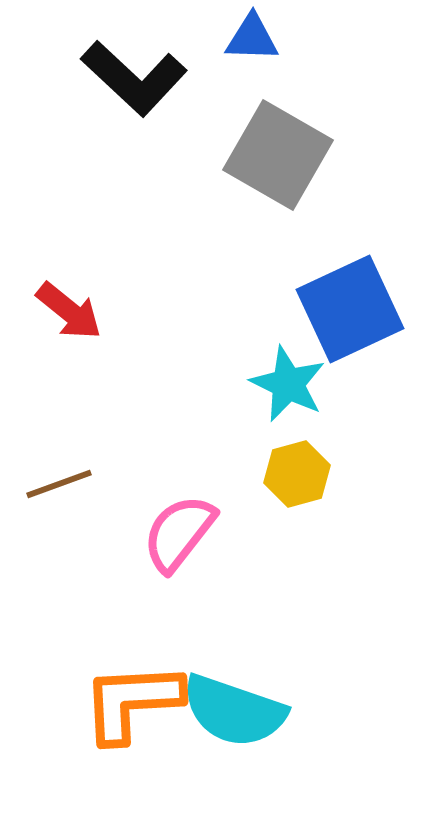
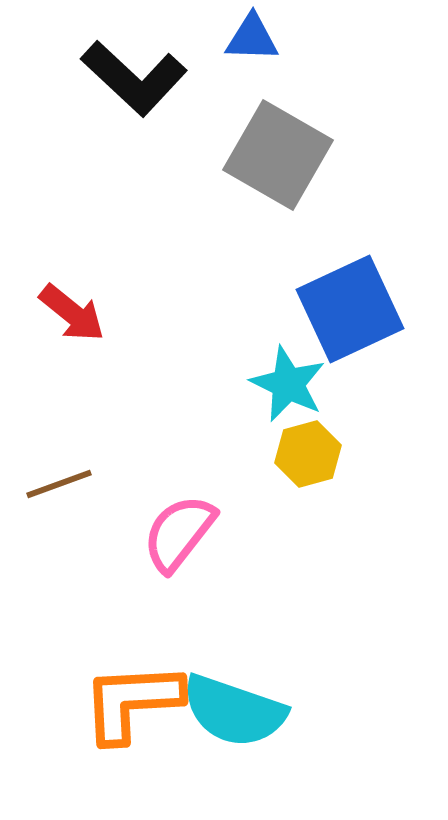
red arrow: moved 3 px right, 2 px down
yellow hexagon: moved 11 px right, 20 px up
